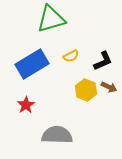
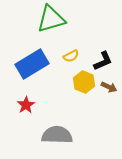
yellow hexagon: moved 2 px left, 8 px up
